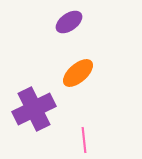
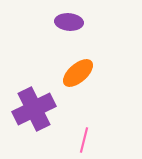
purple ellipse: rotated 40 degrees clockwise
pink line: rotated 20 degrees clockwise
